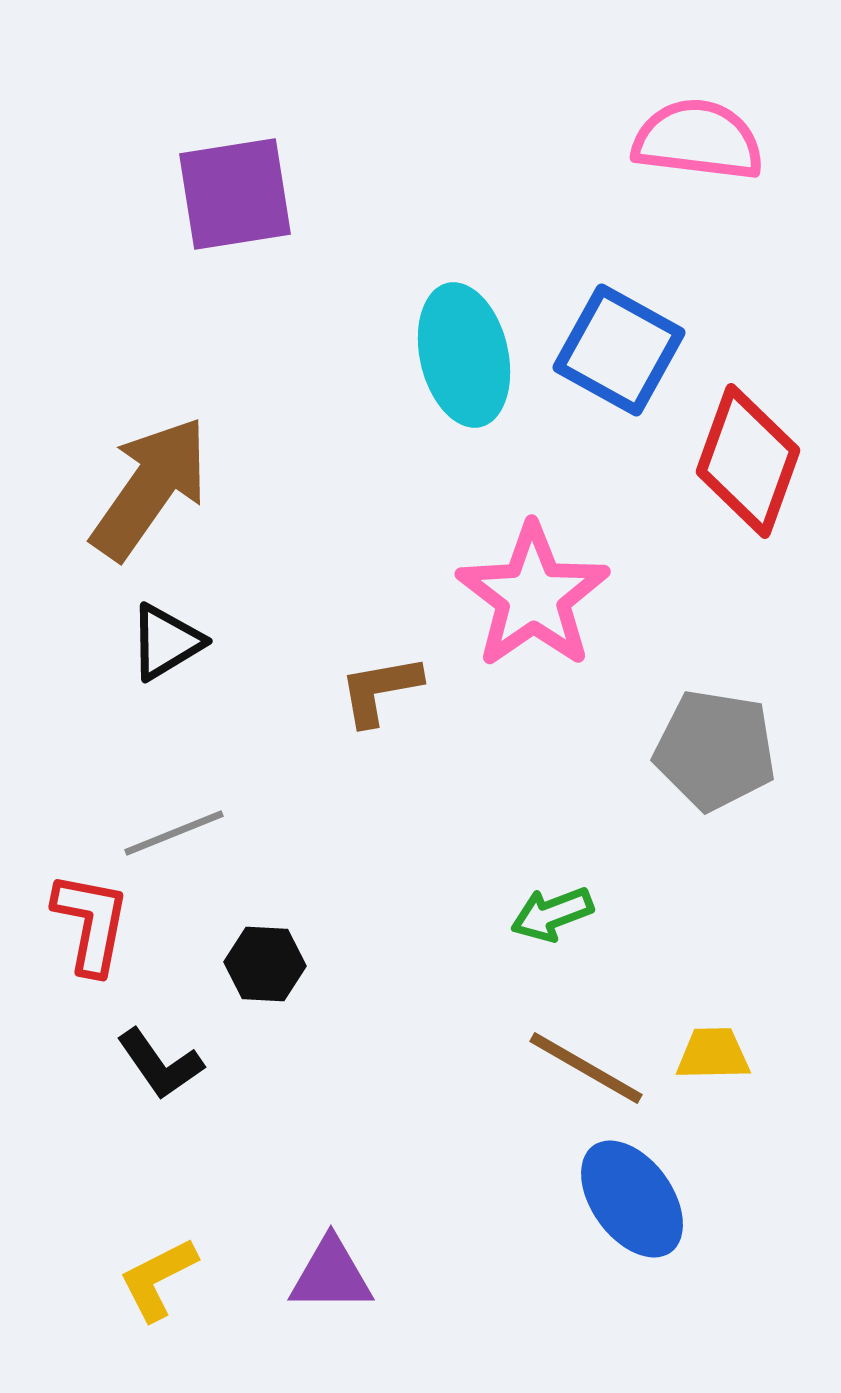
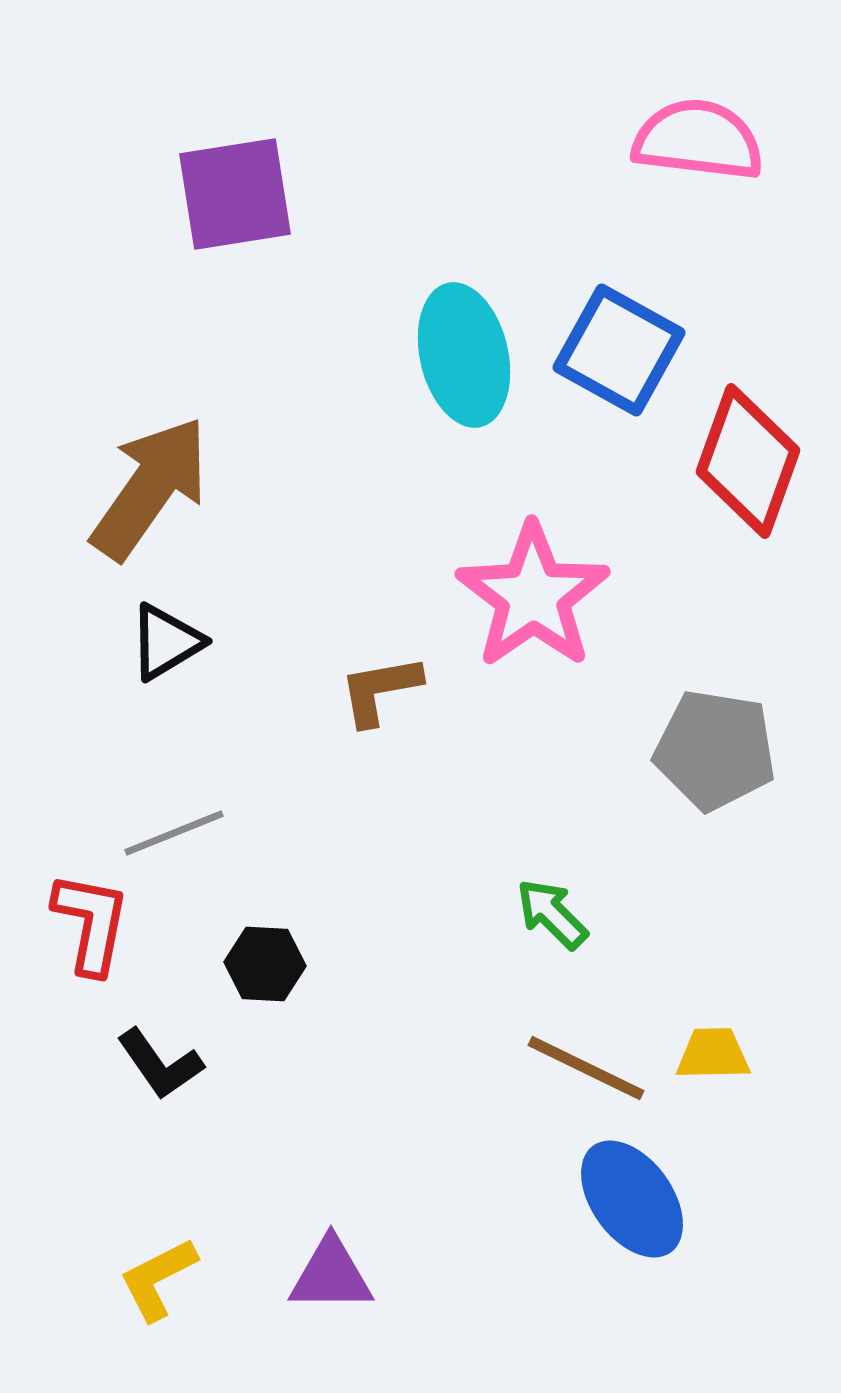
green arrow: rotated 66 degrees clockwise
brown line: rotated 4 degrees counterclockwise
